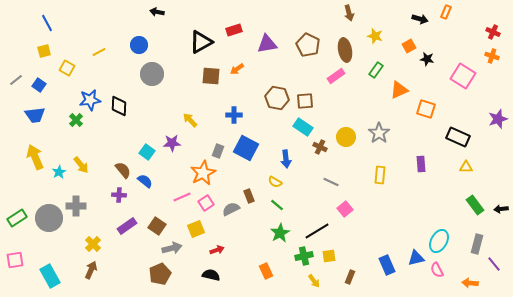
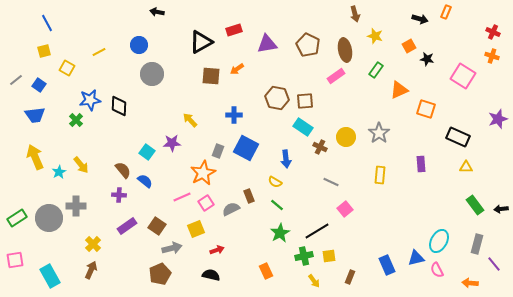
brown arrow at (349, 13): moved 6 px right, 1 px down
